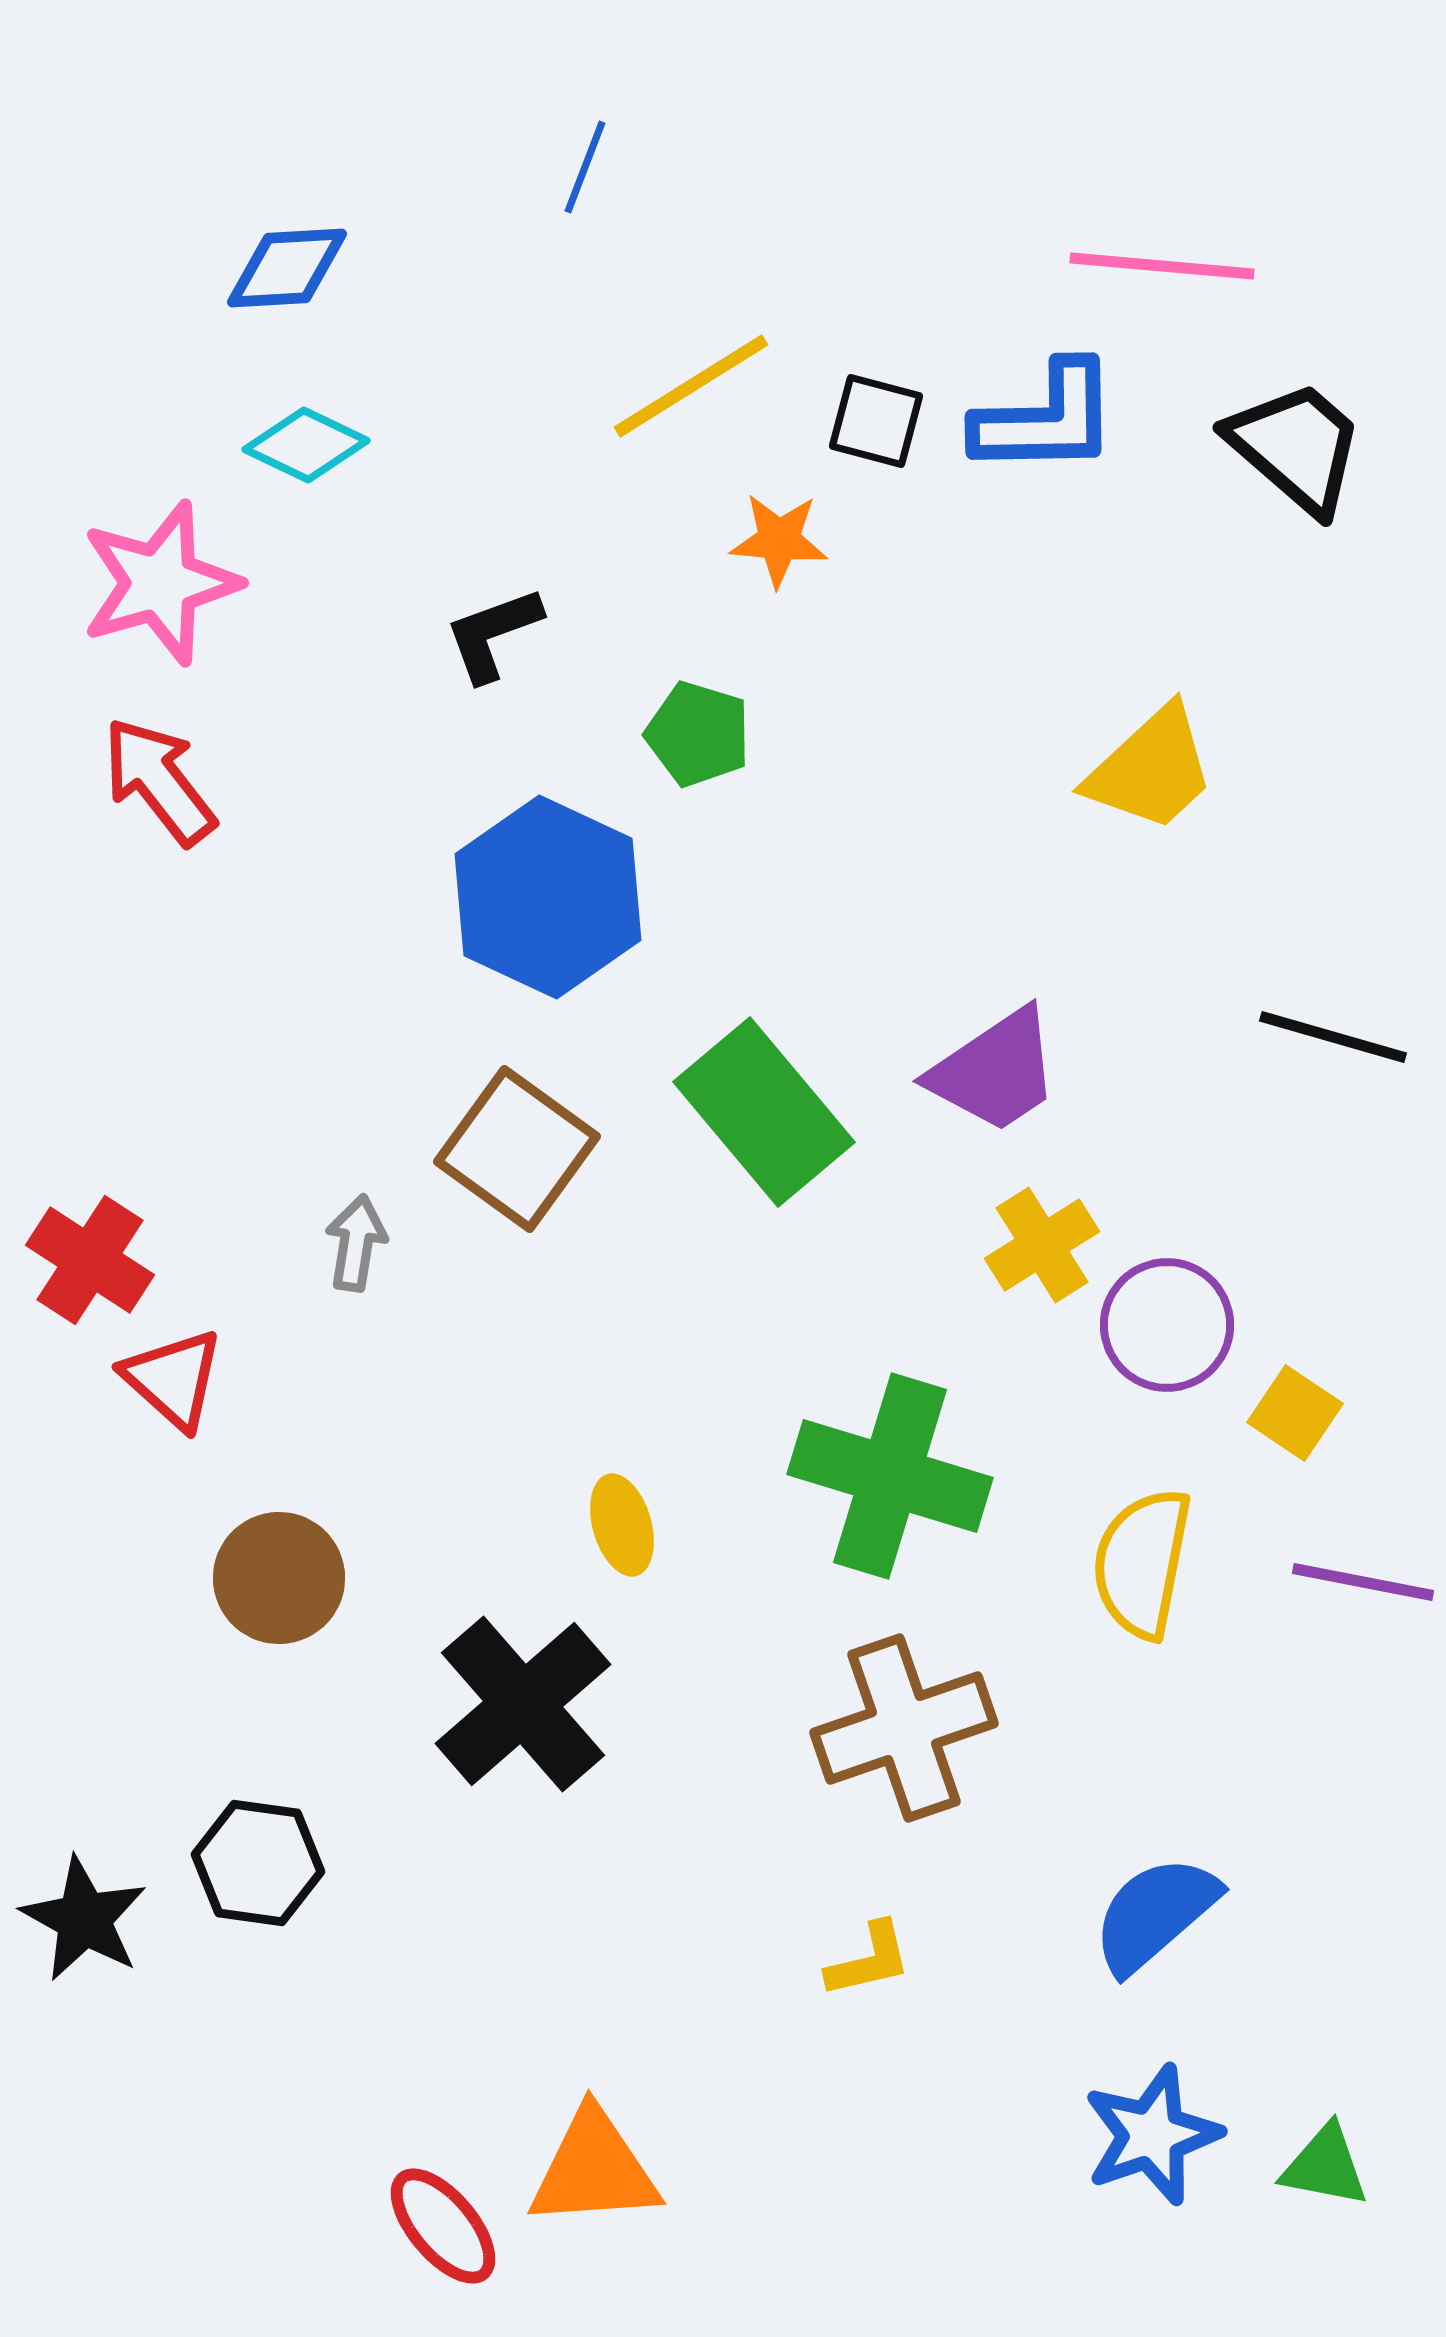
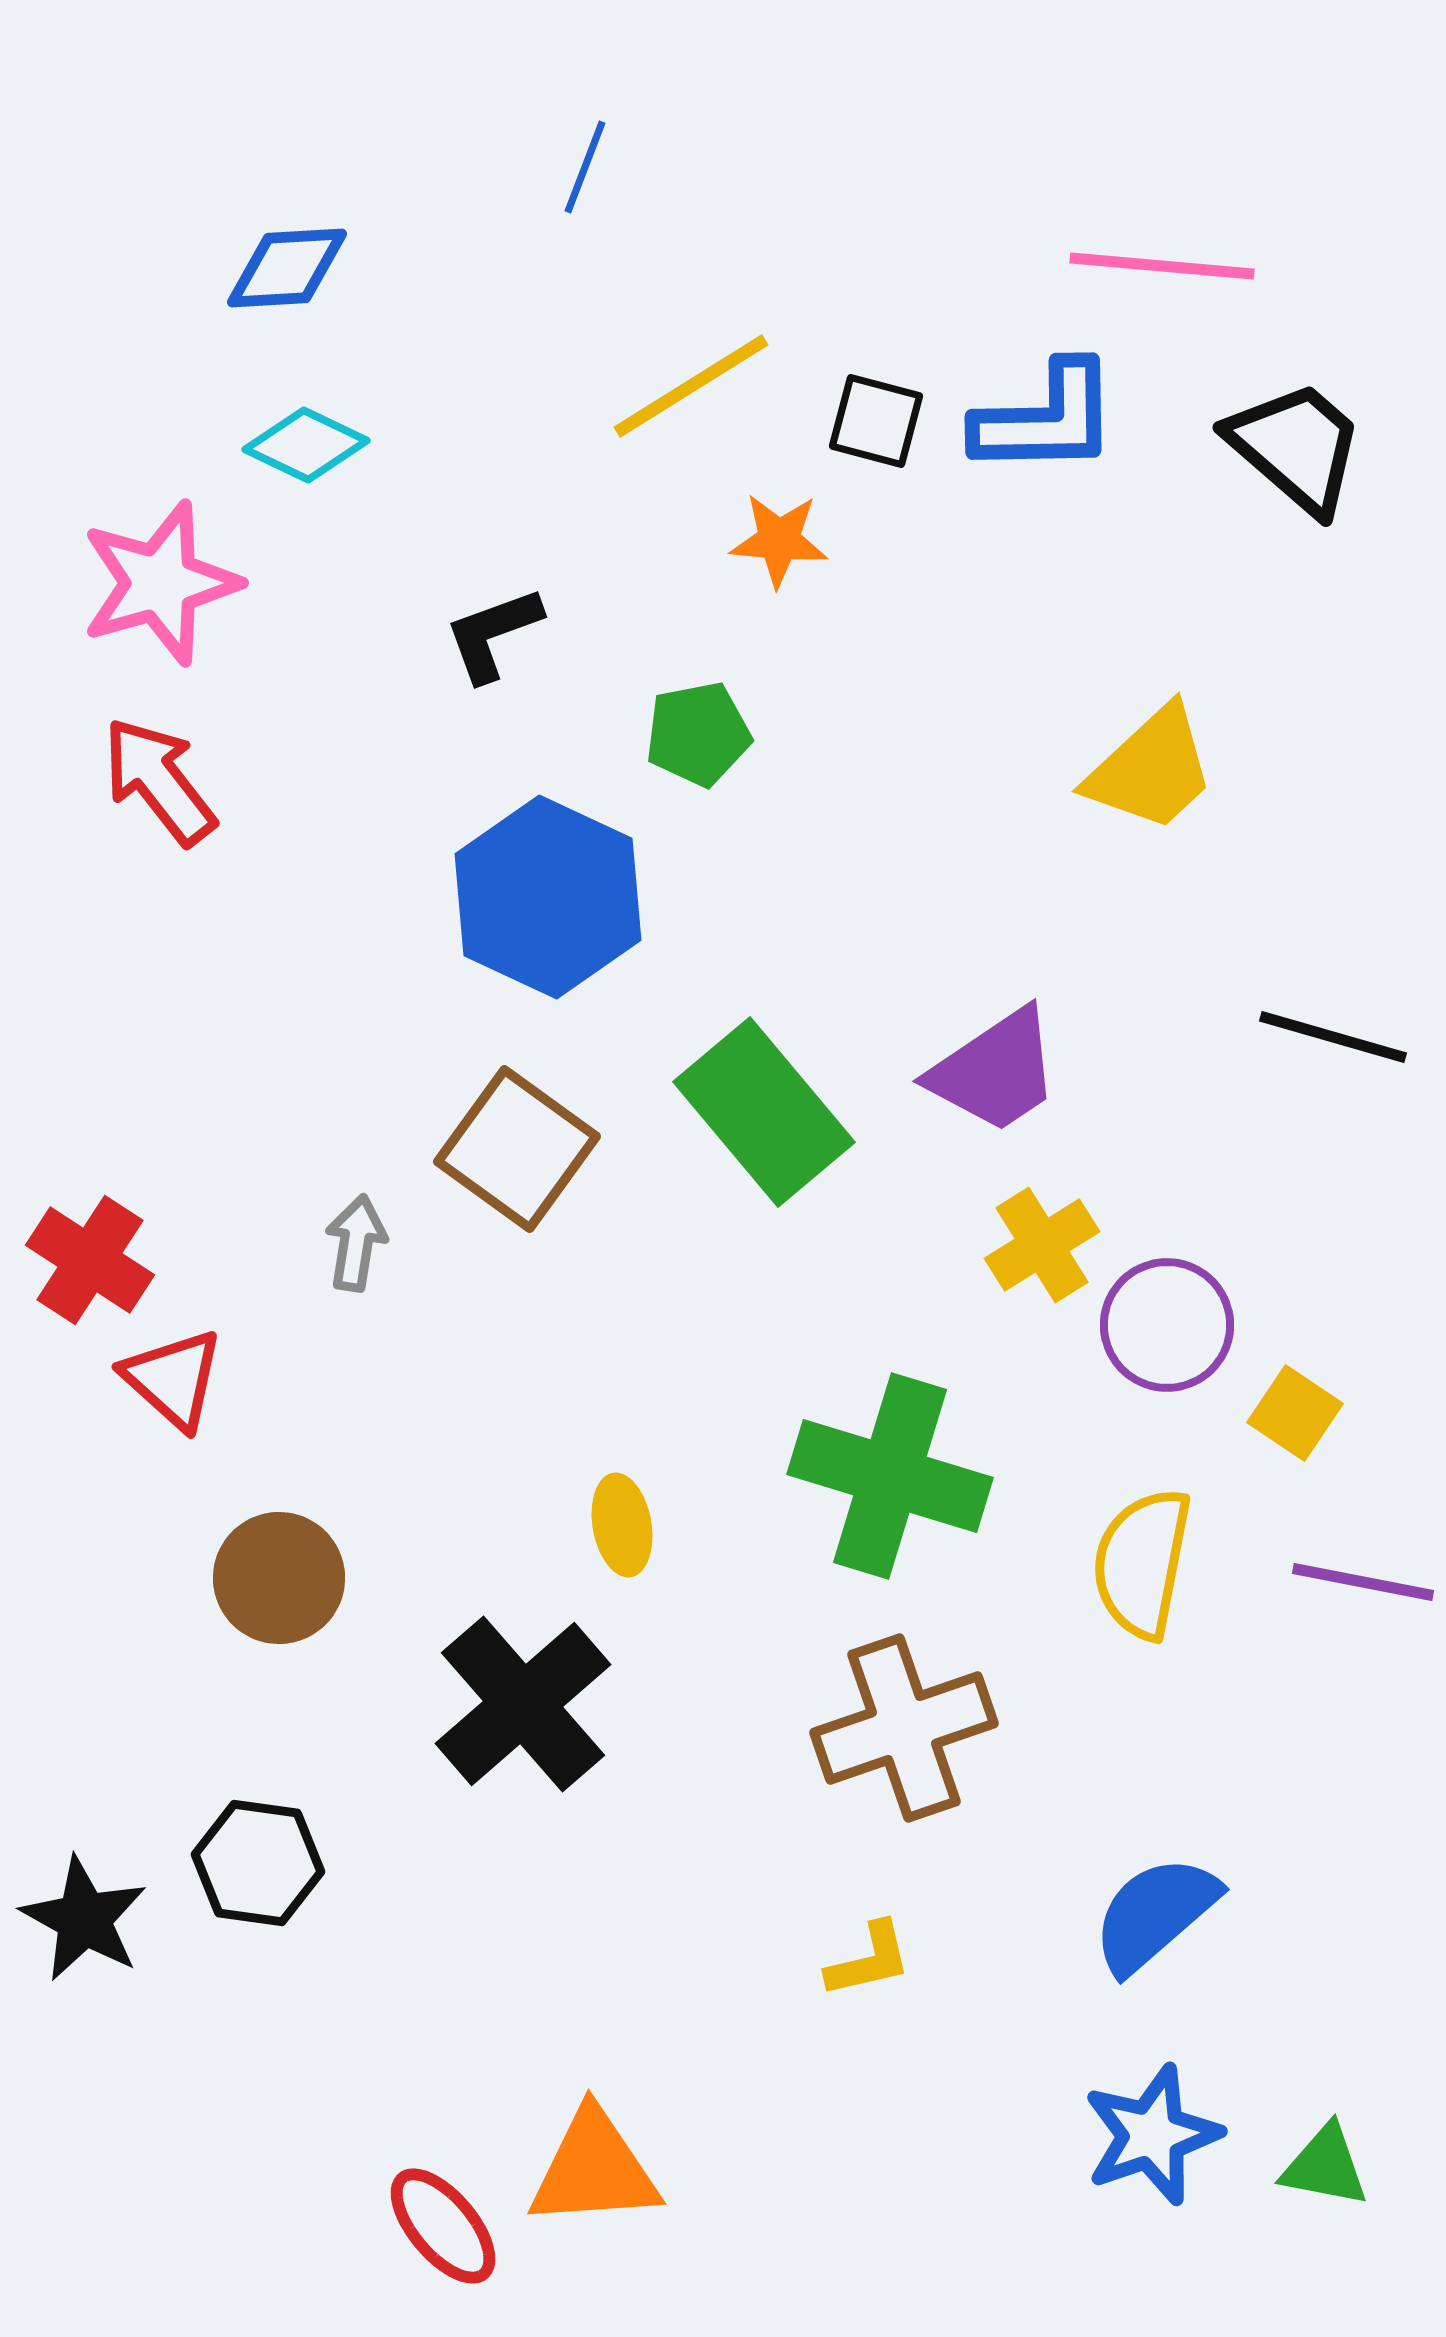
green pentagon: rotated 28 degrees counterclockwise
yellow ellipse: rotated 6 degrees clockwise
